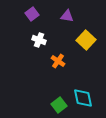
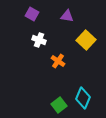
purple square: rotated 24 degrees counterclockwise
cyan diamond: rotated 35 degrees clockwise
